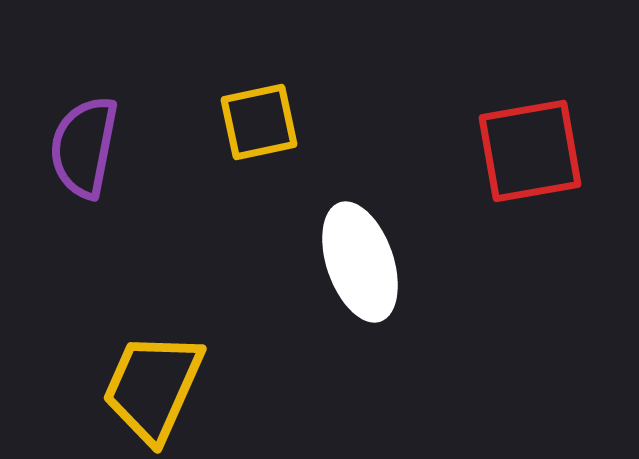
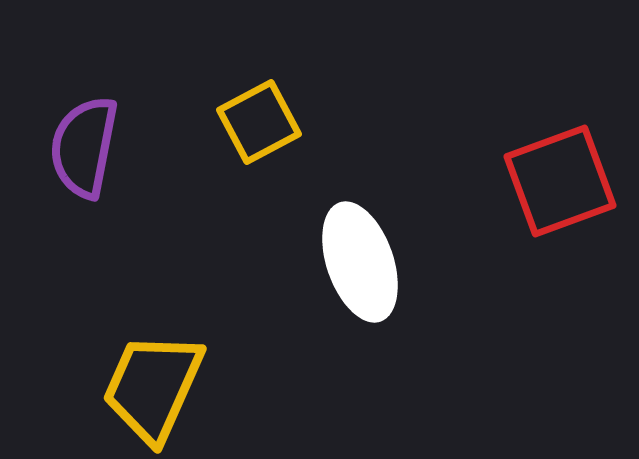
yellow square: rotated 16 degrees counterclockwise
red square: moved 30 px right, 30 px down; rotated 10 degrees counterclockwise
